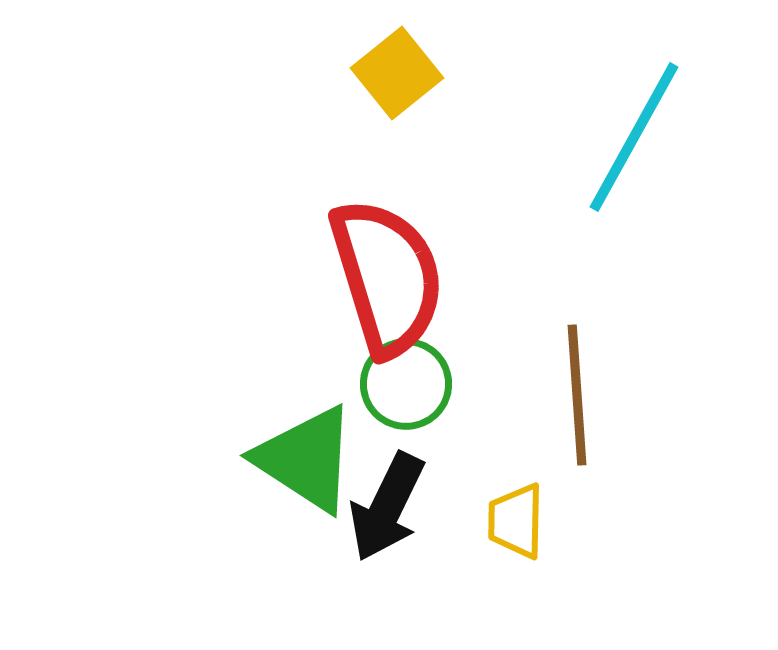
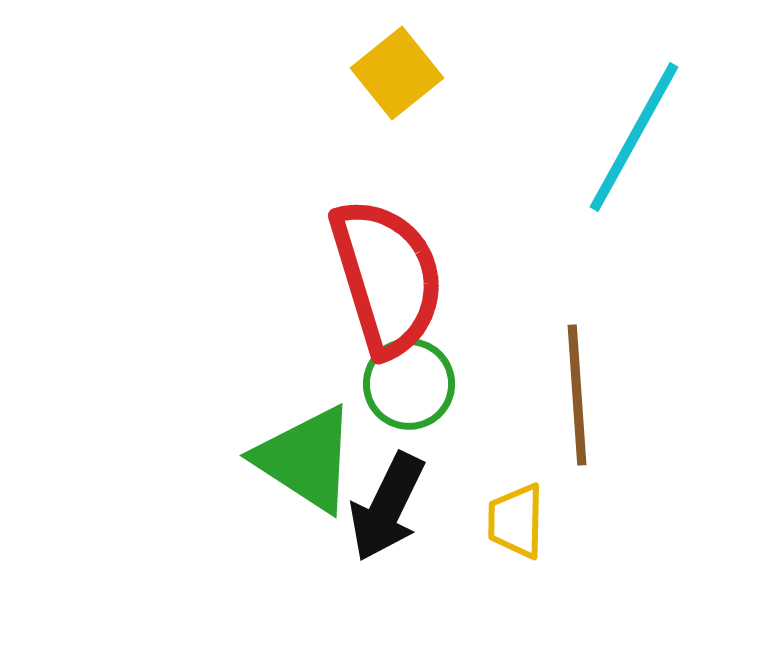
green circle: moved 3 px right
